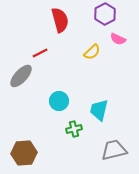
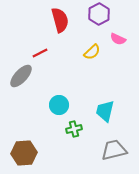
purple hexagon: moved 6 px left
cyan circle: moved 4 px down
cyan trapezoid: moved 6 px right, 1 px down
